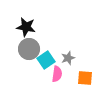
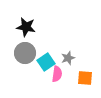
gray circle: moved 4 px left, 4 px down
cyan square: moved 2 px down
